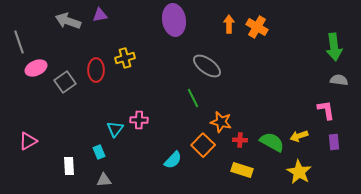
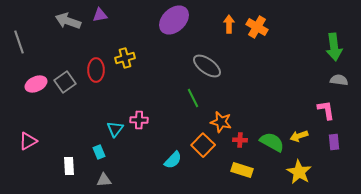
purple ellipse: rotated 56 degrees clockwise
pink ellipse: moved 16 px down
